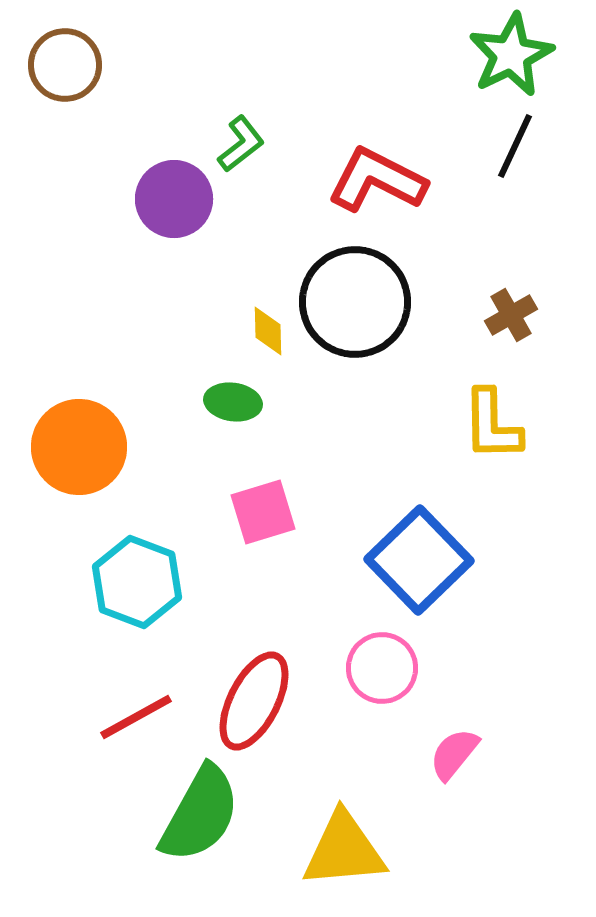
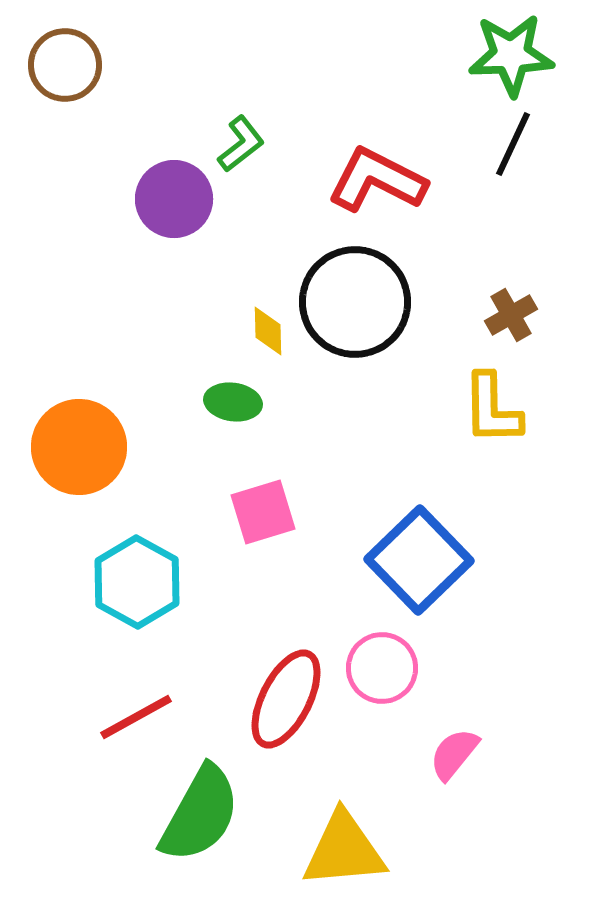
green star: rotated 24 degrees clockwise
black line: moved 2 px left, 2 px up
yellow L-shape: moved 16 px up
cyan hexagon: rotated 8 degrees clockwise
red ellipse: moved 32 px right, 2 px up
